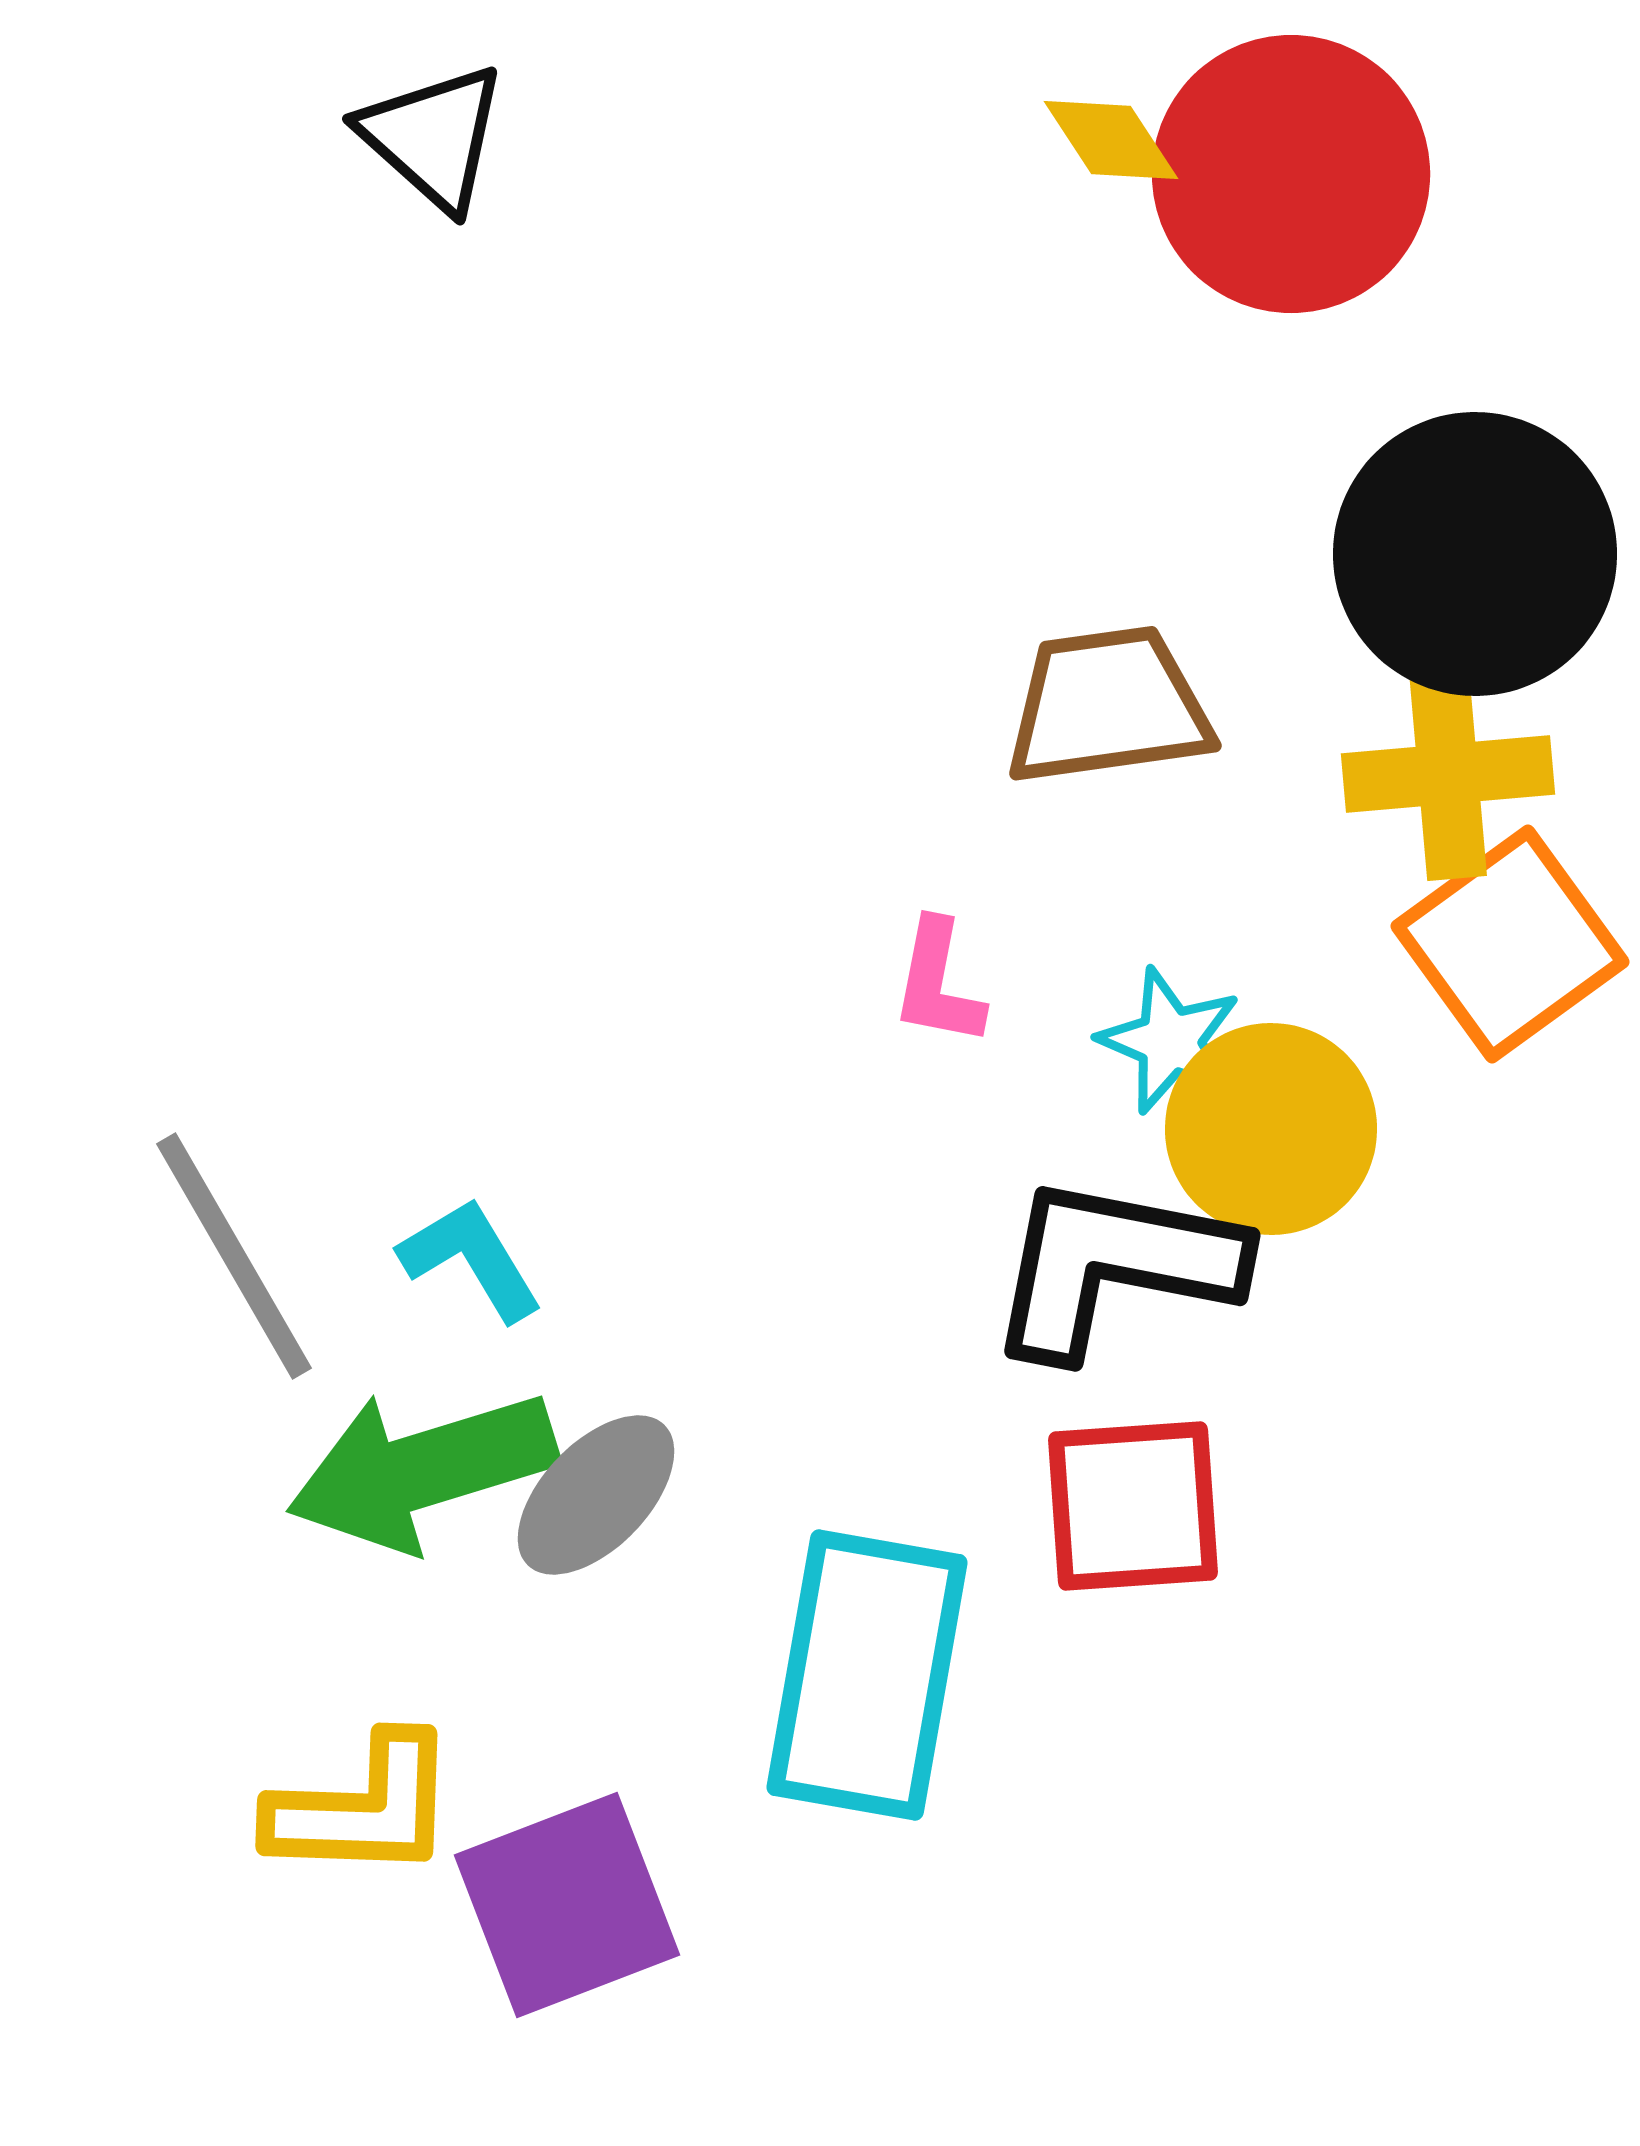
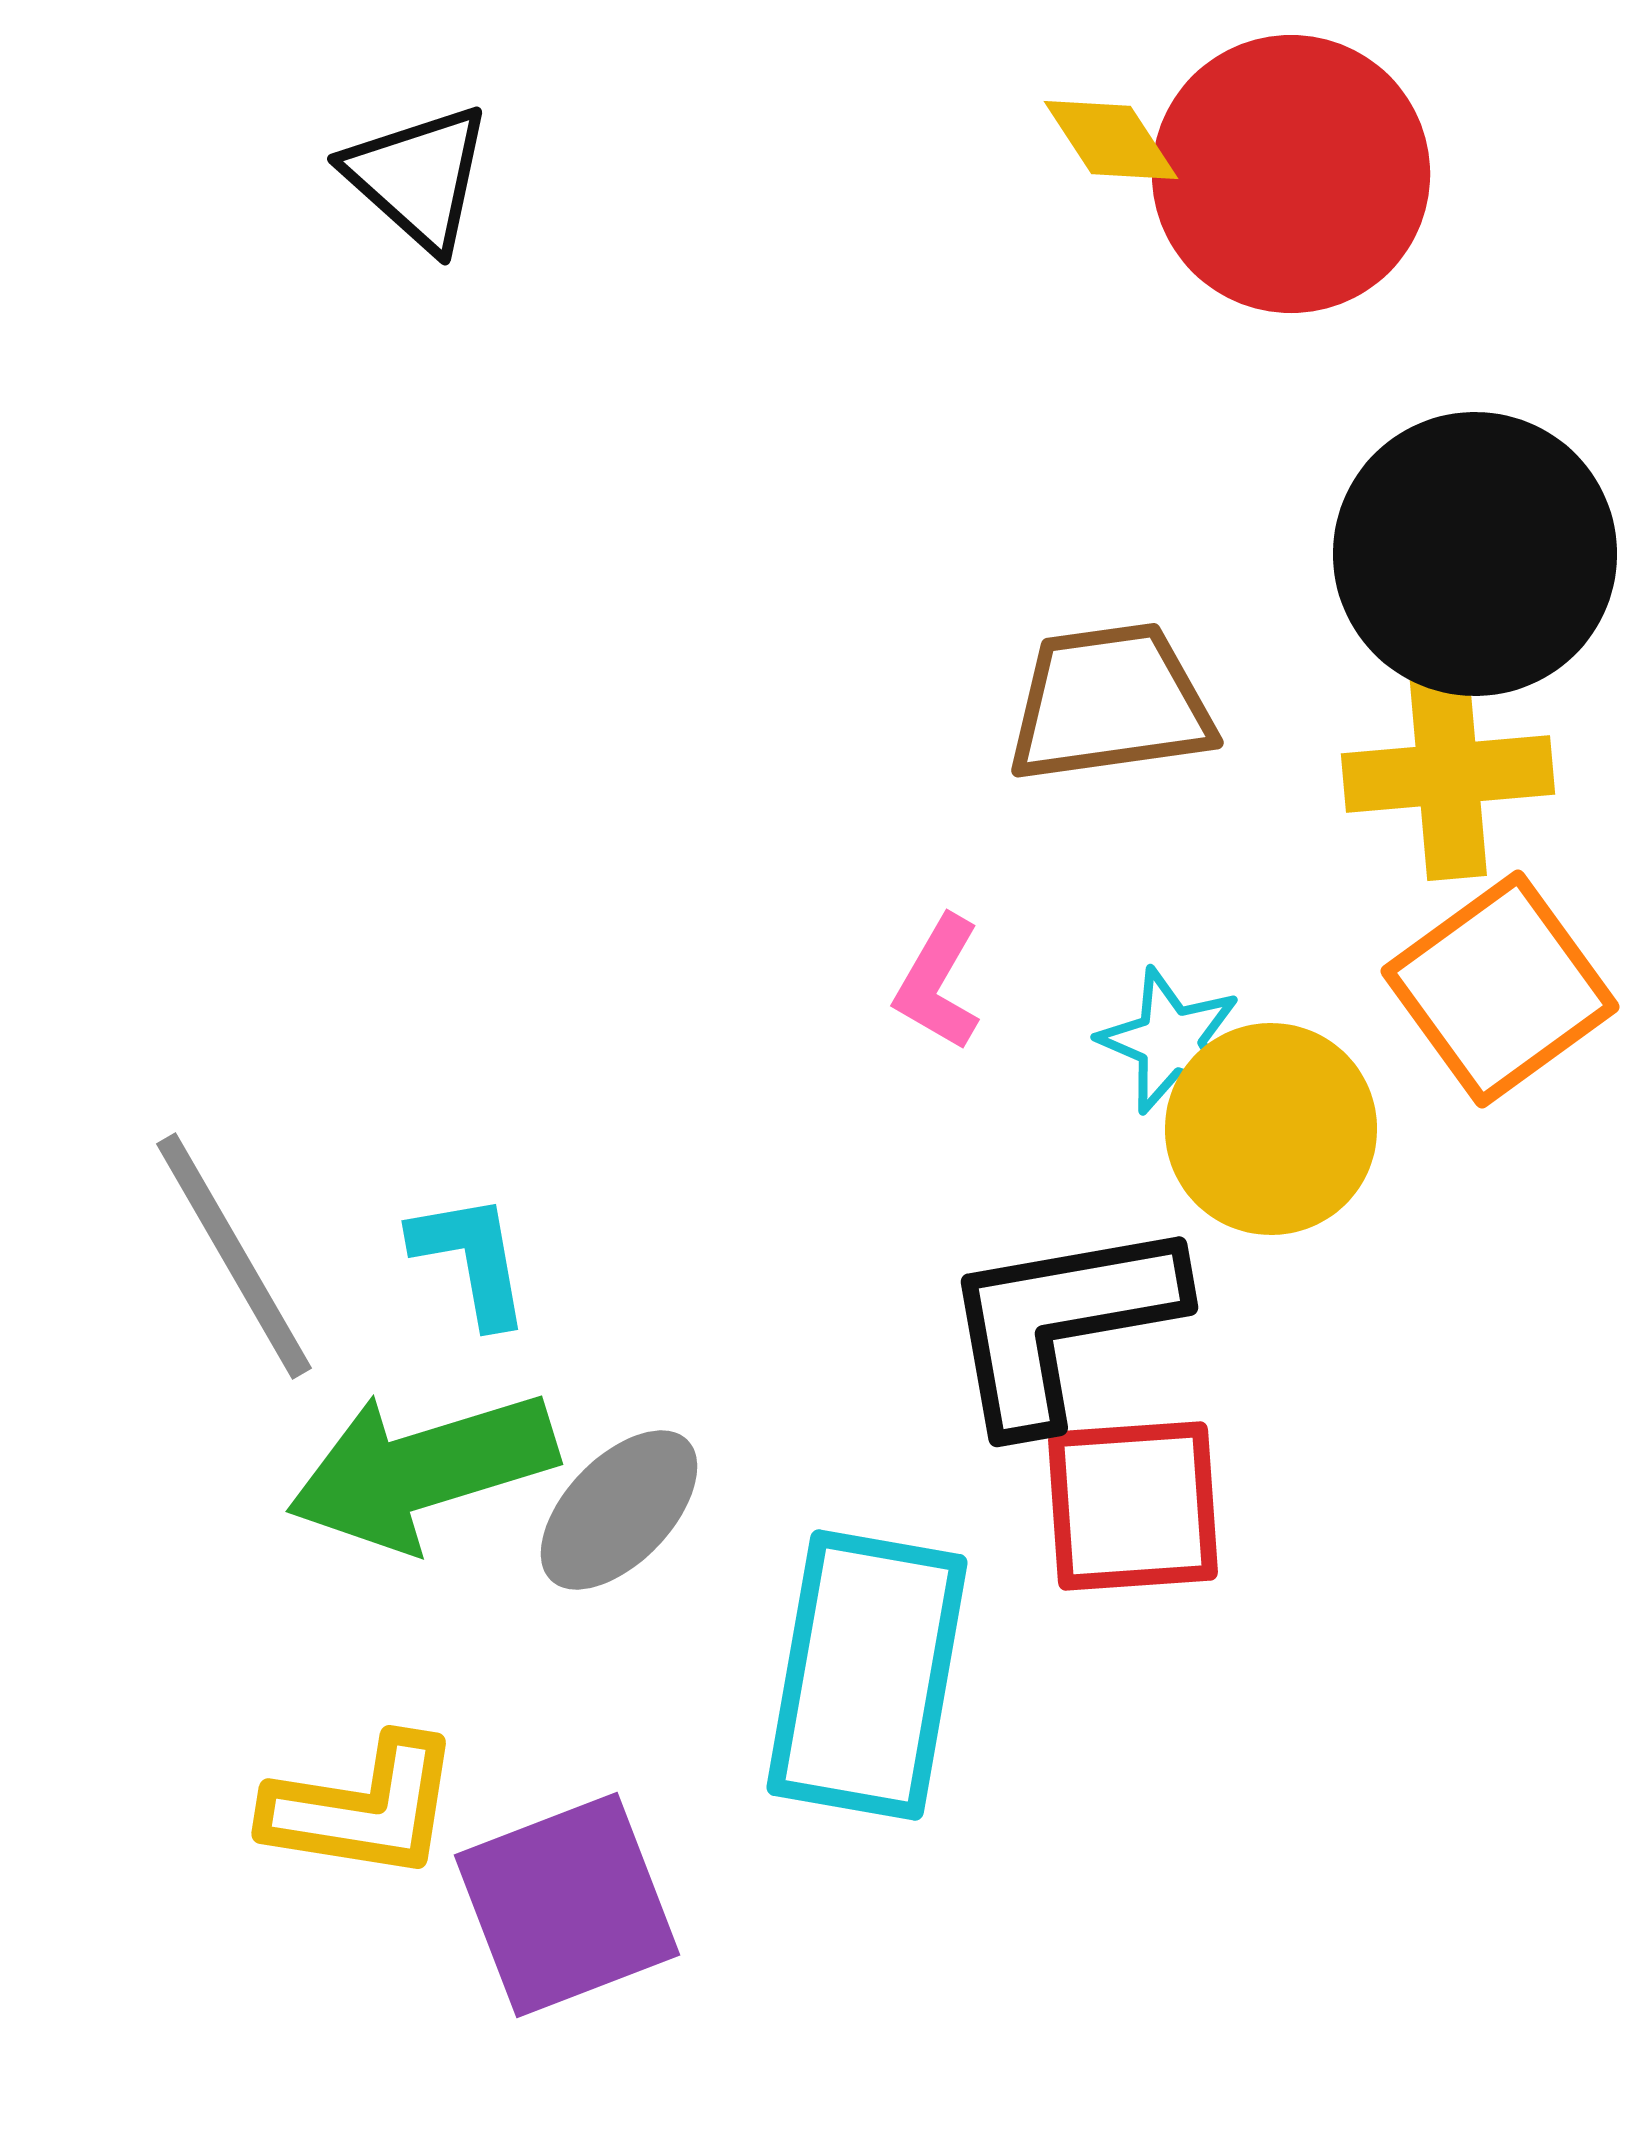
black triangle: moved 15 px left, 40 px down
brown trapezoid: moved 2 px right, 3 px up
orange square: moved 10 px left, 45 px down
pink L-shape: rotated 19 degrees clockwise
cyan L-shape: rotated 21 degrees clockwise
black L-shape: moved 53 px left, 57 px down; rotated 21 degrees counterclockwise
gray ellipse: moved 23 px right, 15 px down
yellow L-shape: rotated 7 degrees clockwise
